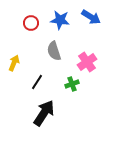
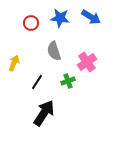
blue star: moved 2 px up
green cross: moved 4 px left, 3 px up
